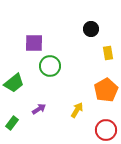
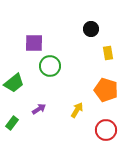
orange pentagon: rotated 25 degrees counterclockwise
